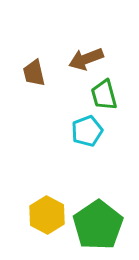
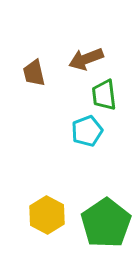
green trapezoid: rotated 8 degrees clockwise
green pentagon: moved 8 px right, 2 px up
